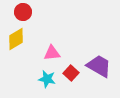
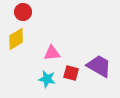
red square: rotated 28 degrees counterclockwise
